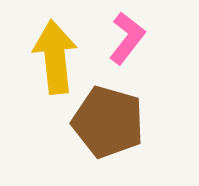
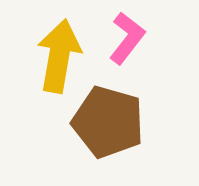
yellow arrow: moved 4 px right, 1 px up; rotated 16 degrees clockwise
